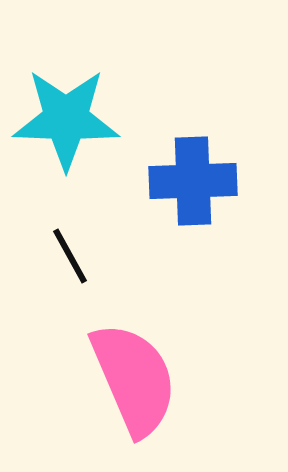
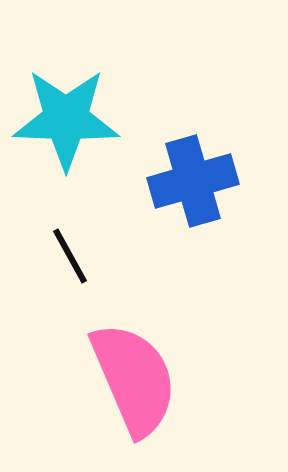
blue cross: rotated 14 degrees counterclockwise
